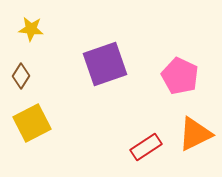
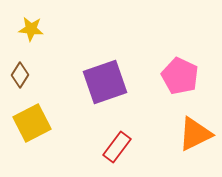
purple square: moved 18 px down
brown diamond: moved 1 px left, 1 px up
red rectangle: moved 29 px left; rotated 20 degrees counterclockwise
